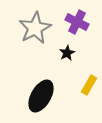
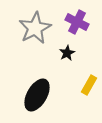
black ellipse: moved 4 px left, 1 px up
